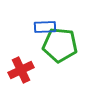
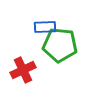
red cross: moved 2 px right
